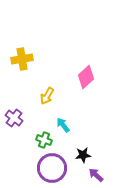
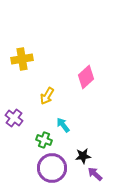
black star: moved 1 px down
purple arrow: moved 1 px left, 1 px up
